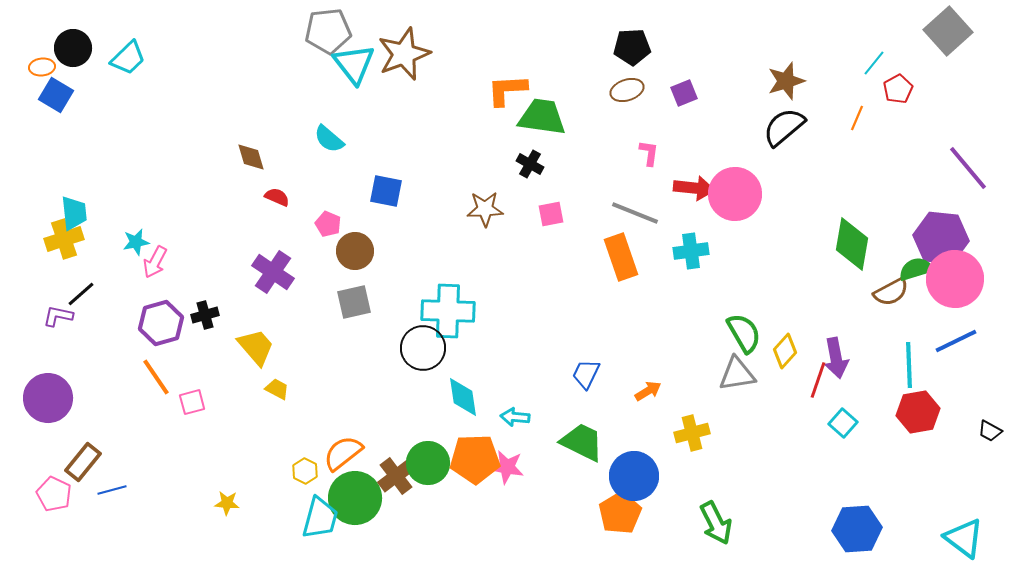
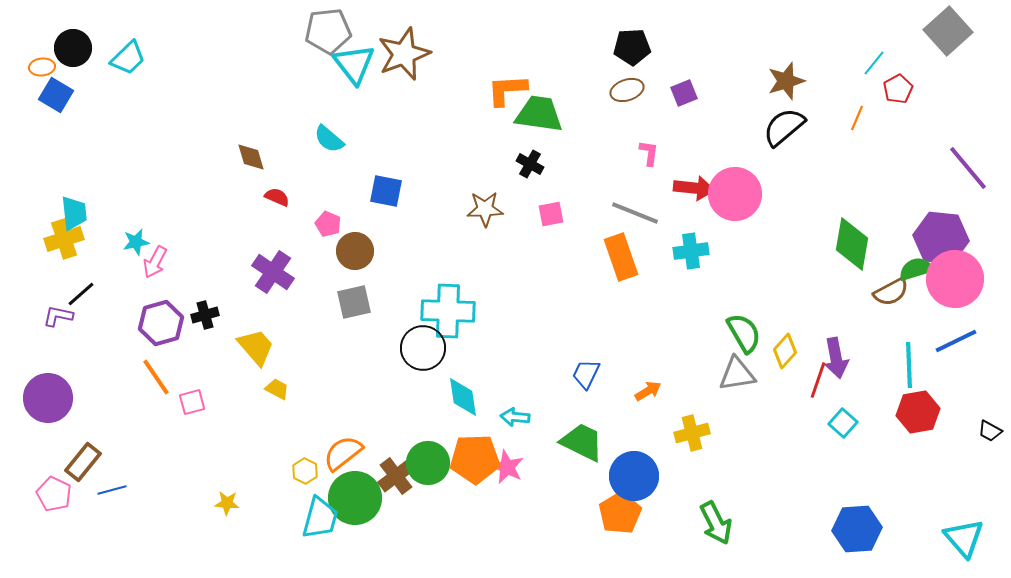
green trapezoid at (542, 117): moved 3 px left, 3 px up
pink star at (507, 467): rotated 16 degrees clockwise
cyan triangle at (964, 538): rotated 12 degrees clockwise
